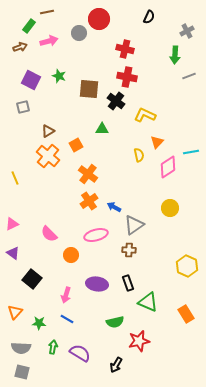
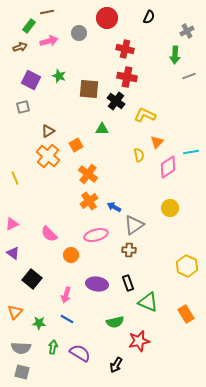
red circle at (99, 19): moved 8 px right, 1 px up
